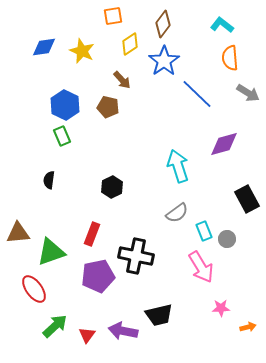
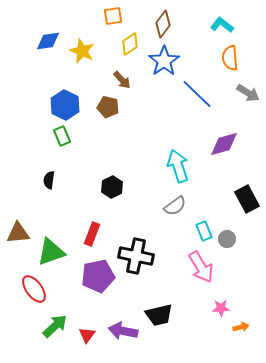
blue diamond: moved 4 px right, 6 px up
gray semicircle: moved 2 px left, 7 px up
orange arrow: moved 7 px left
